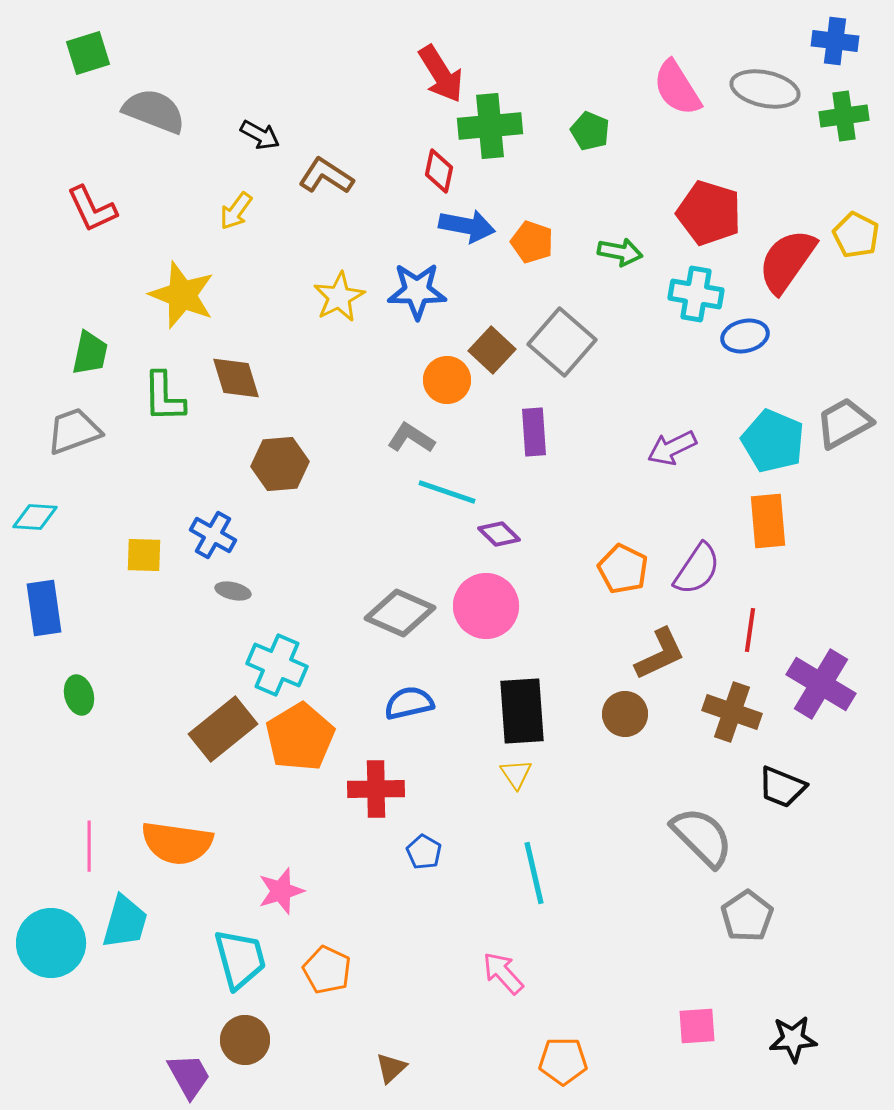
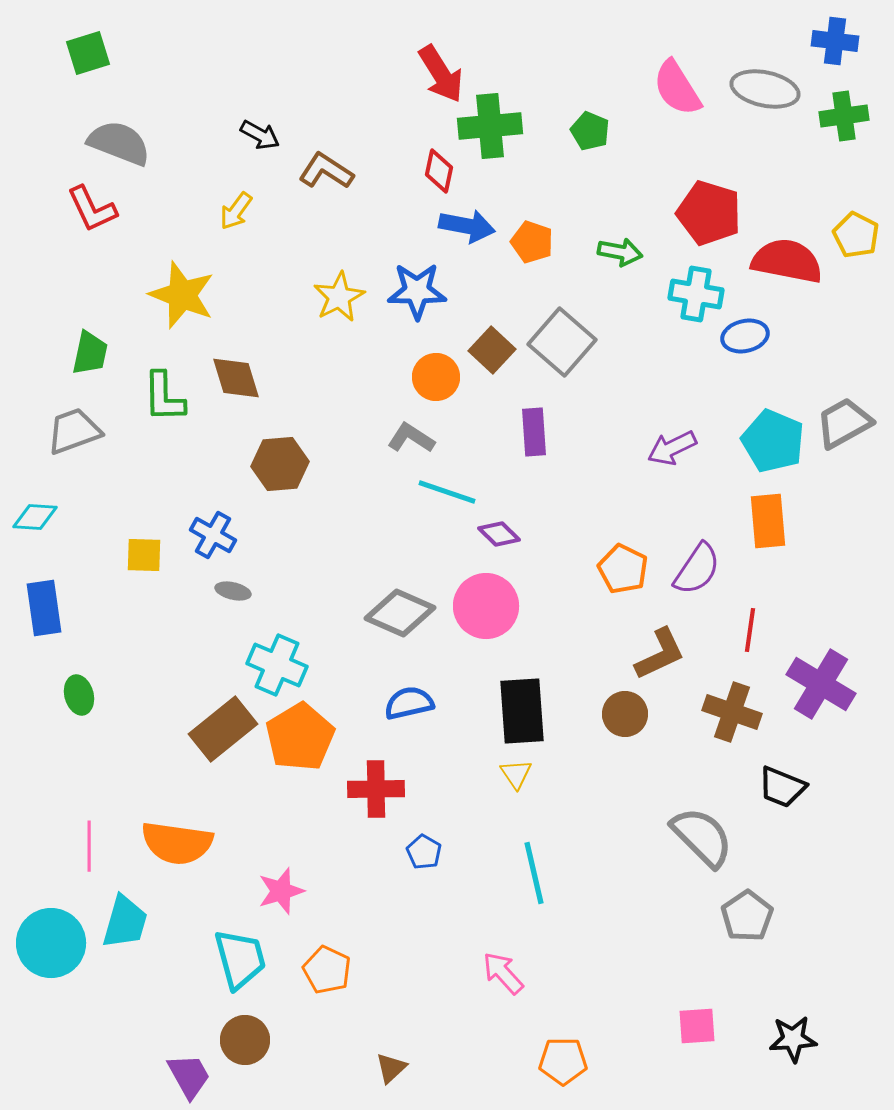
gray semicircle at (154, 111): moved 35 px left, 32 px down
brown L-shape at (326, 176): moved 5 px up
red semicircle at (787, 261): rotated 66 degrees clockwise
orange circle at (447, 380): moved 11 px left, 3 px up
